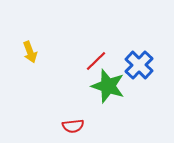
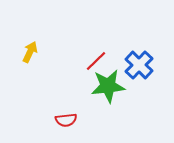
yellow arrow: rotated 135 degrees counterclockwise
green star: rotated 24 degrees counterclockwise
red semicircle: moved 7 px left, 6 px up
